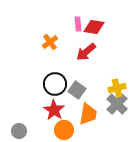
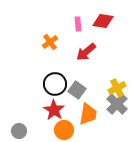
red diamond: moved 9 px right, 6 px up
yellow cross: rotated 12 degrees counterclockwise
